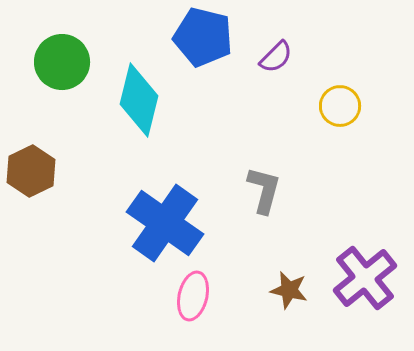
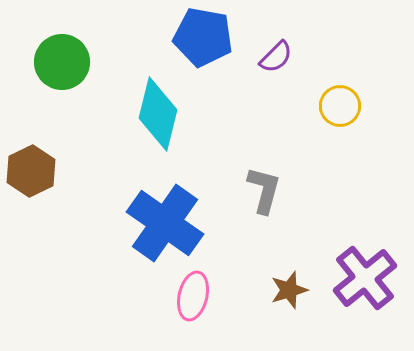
blue pentagon: rotated 4 degrees counterclockwise
cyan diamond: moved 19 px right, 14 px down
brown star: rotated 30 degrees counterclockwise
